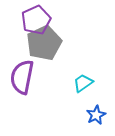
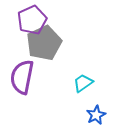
purple pentagon: moved 4 px left
